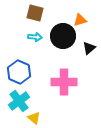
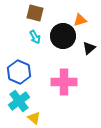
cyan arrow: rotated 56 degrees clockwise
